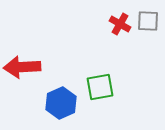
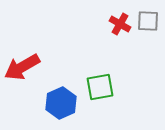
red arrow: rotated 27 degrees counterclockwise
